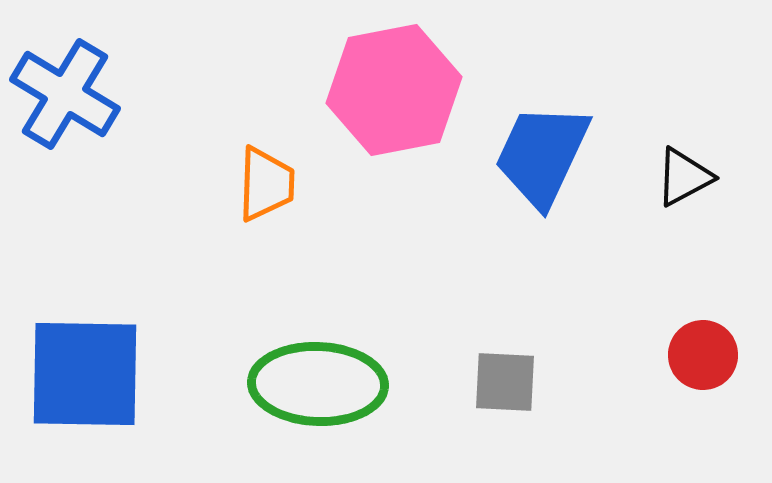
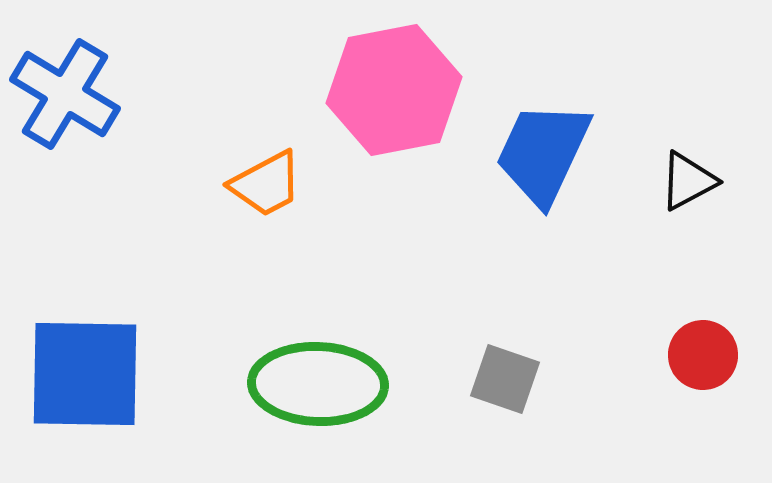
blue trapezoid: moved 1 px right, 2 px up
black triangle: moved 4 px right, 4 px down
orange trapezoid: rotated 60 degrees clockwise
gray square: moved 3 px up; rotated 16 degrees clockwise
